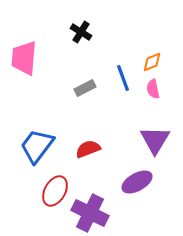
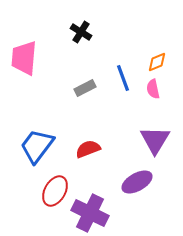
orange diamond: moved 5 px right
